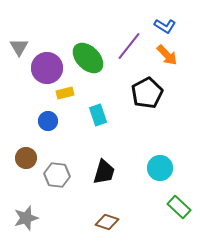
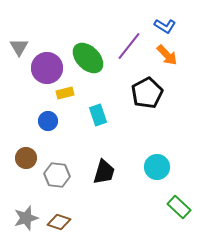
cyan circle: moved 3 px left, 1 px up
brown diamond: moved 48 px left
